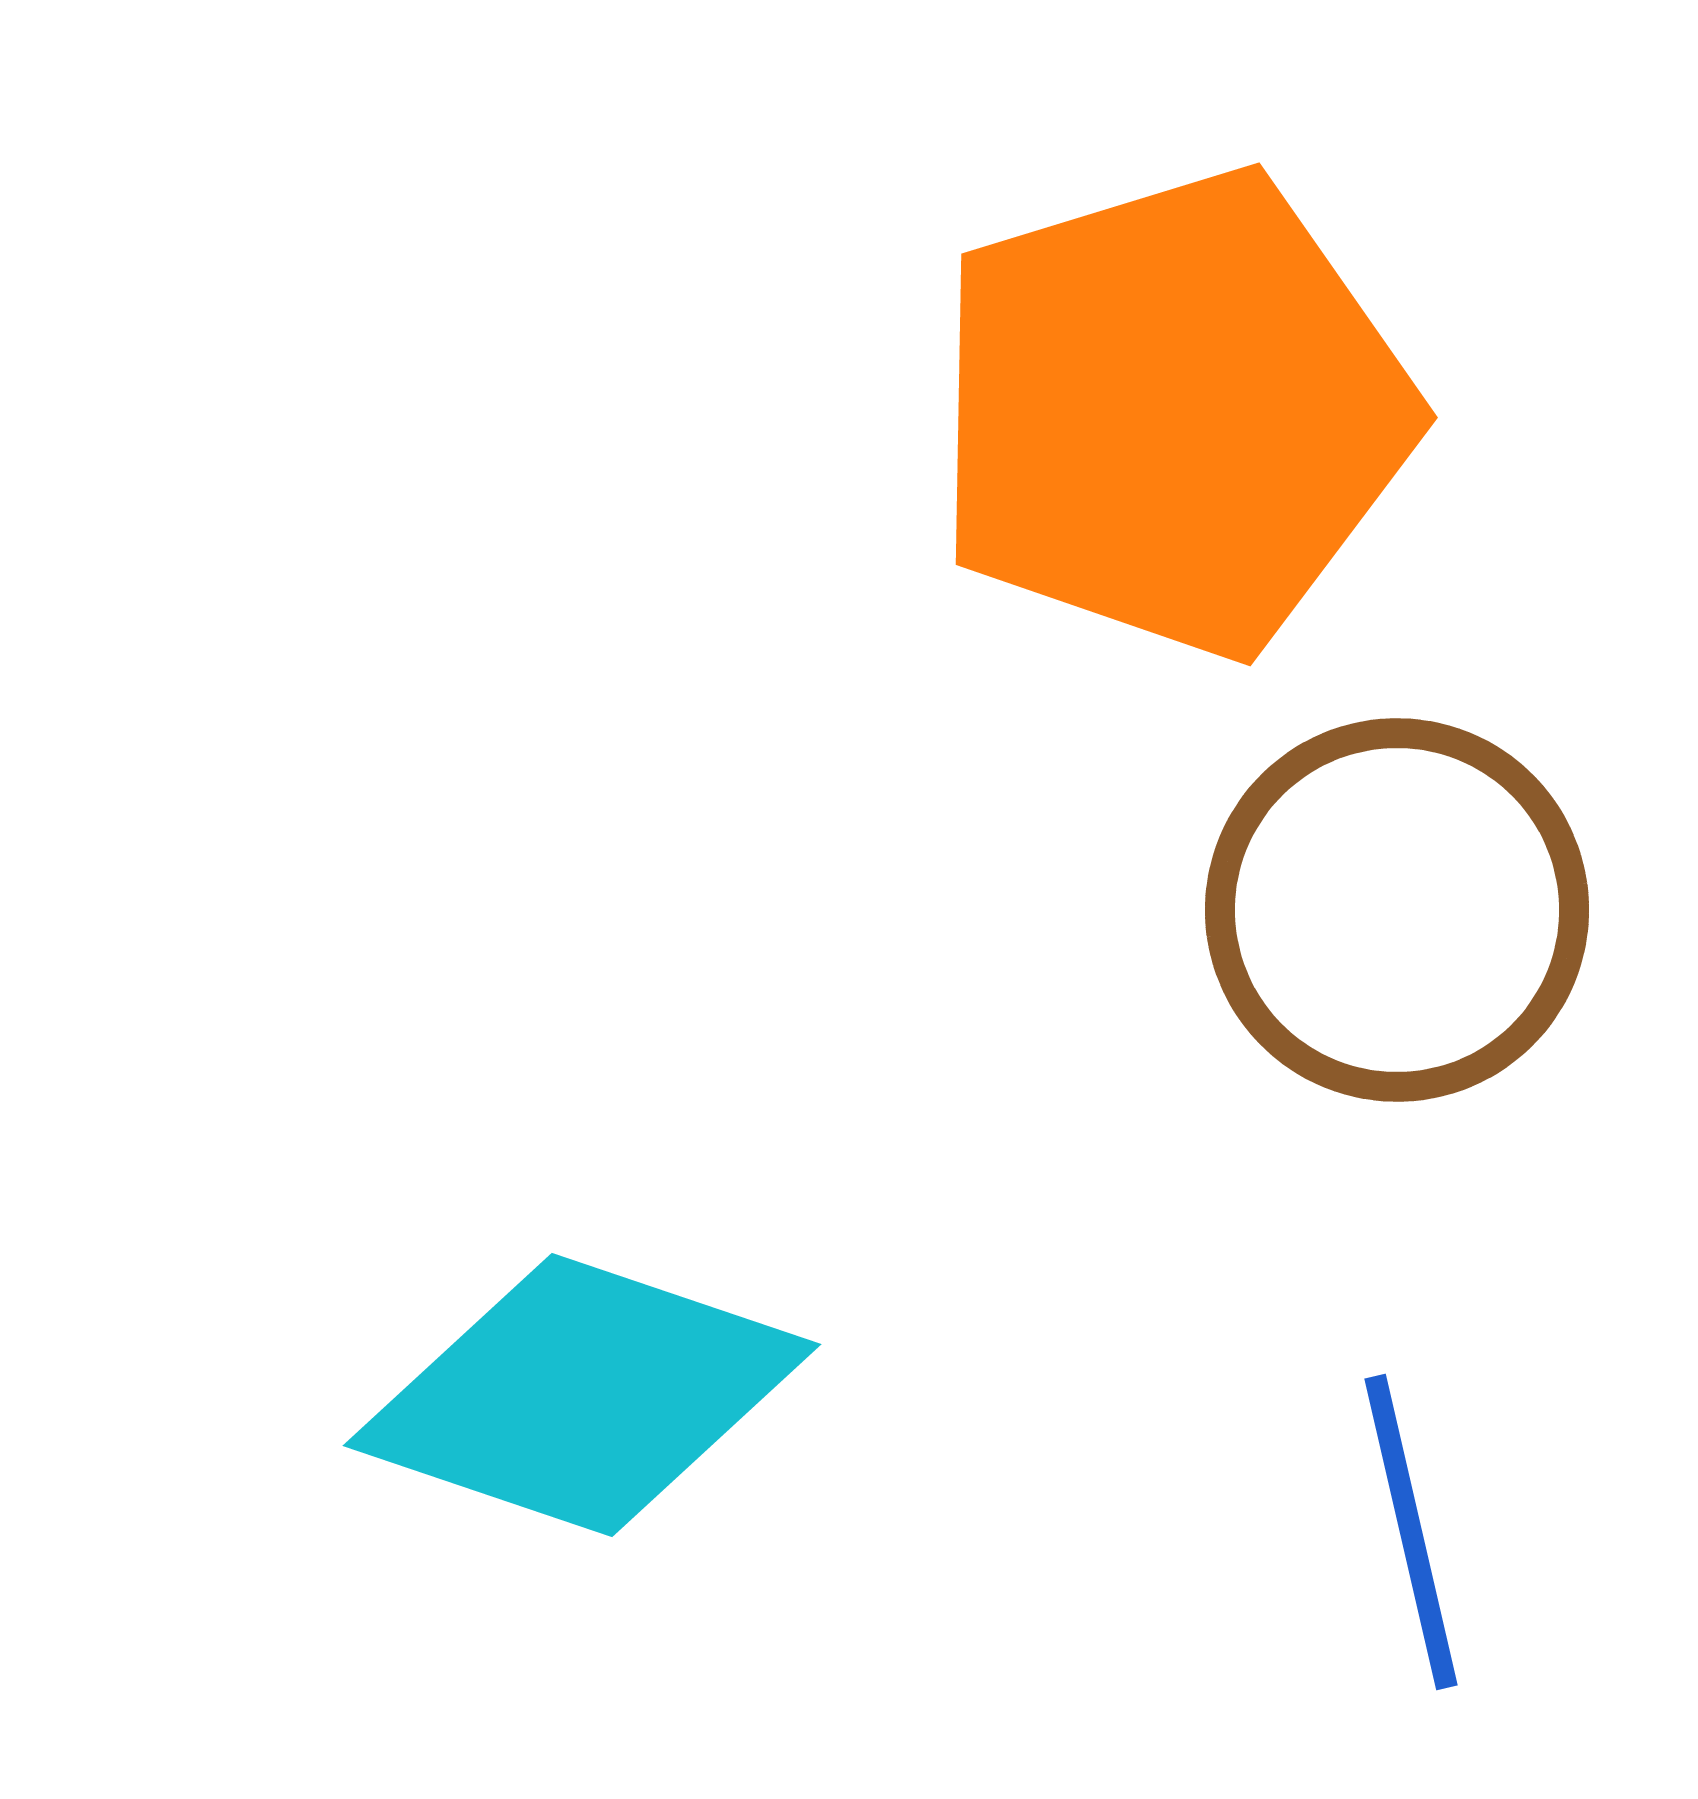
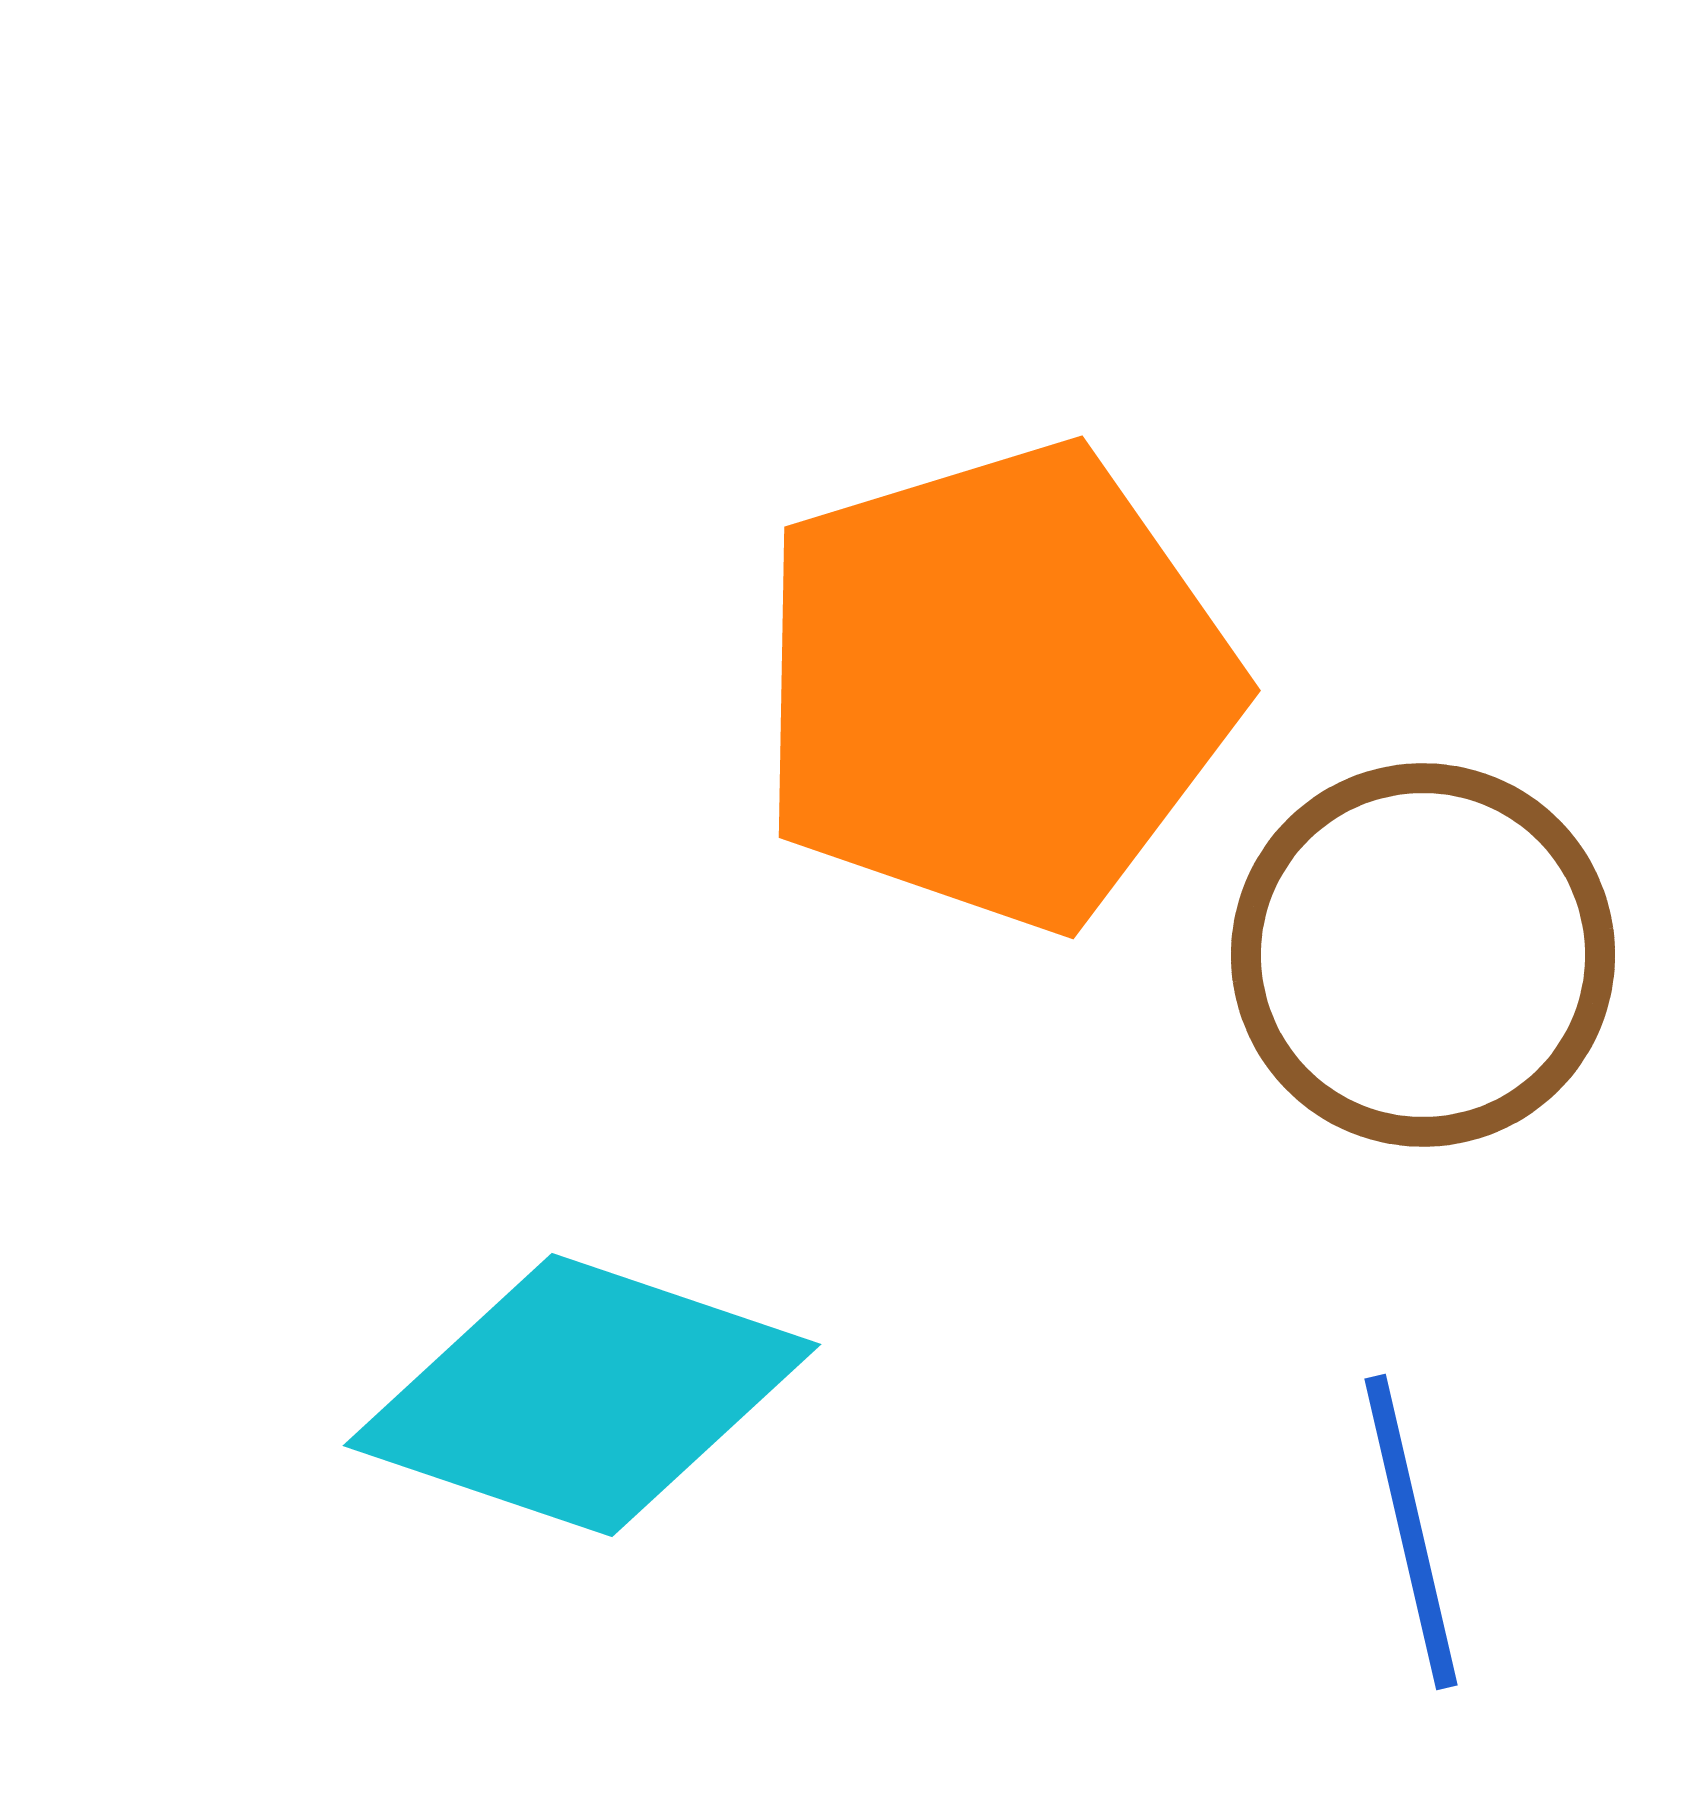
orange pentagon: moved 177 px left, 273 px down
brown circle: moved 26 px right, 45 px down
